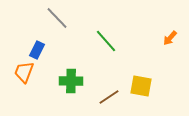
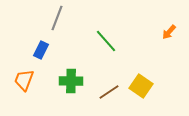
gray line: rotated 65 degrees clockwise
orange arrow: moved 1 px left, 6 px up
blue rectangle: moved 4 px right
orange trapezoid: moved 8 px down
yellow square: rotated 25 degrees clockwise
brown line: moved 5 px up
